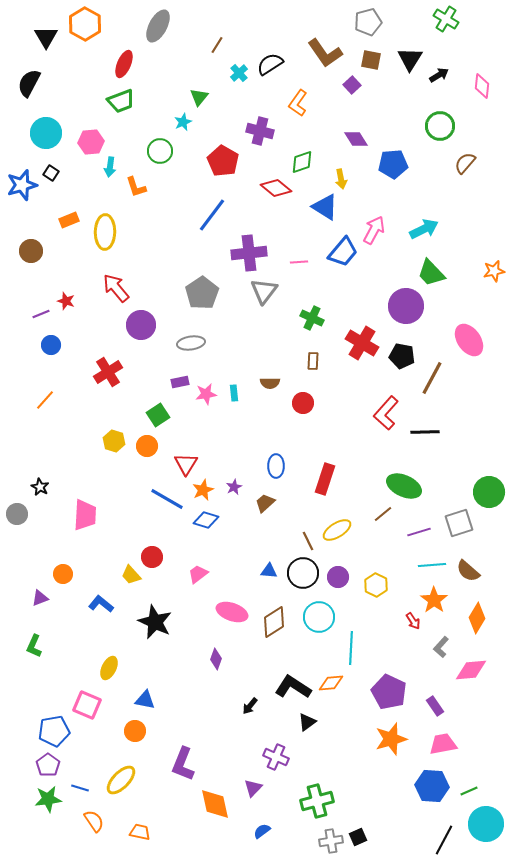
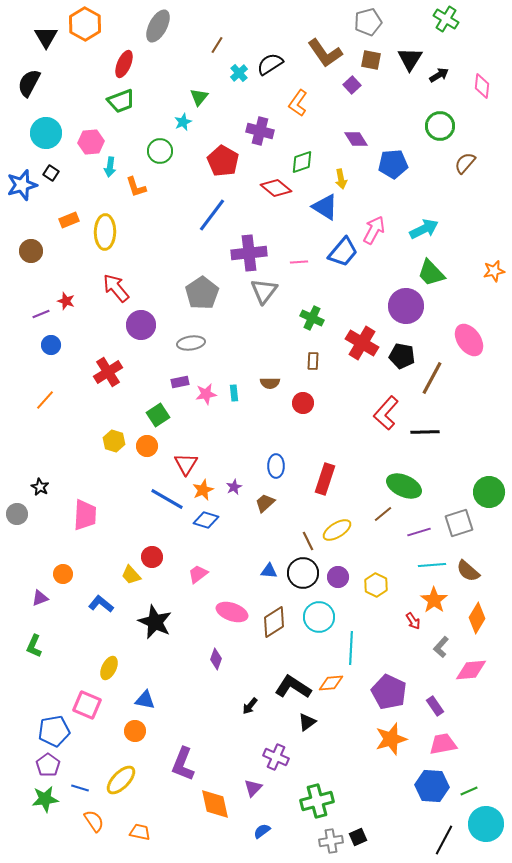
green star at (48, 799): moved 3 px left
